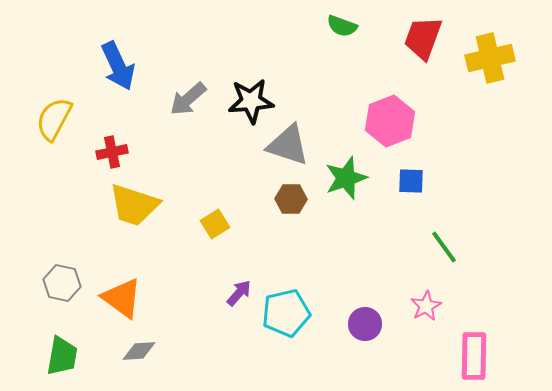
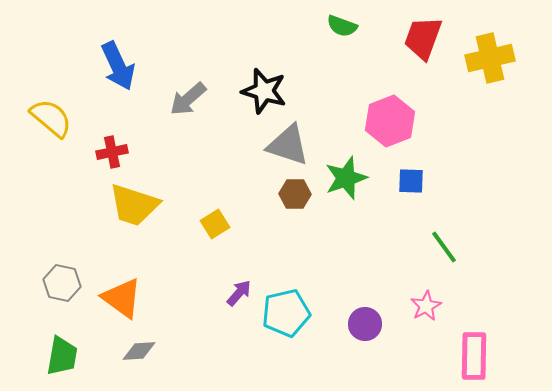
black star: moved 13 px right, 10 px up; rotated 21 degrees clockwise
yellow semicircle: moved 3 px left, 1 px up; rotated 102 degrees clockwise
brown hexagon: moved 4 px right, 5 px up
